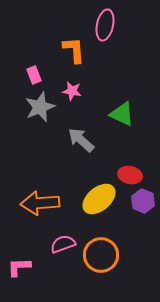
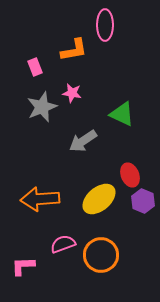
pink ellipse: rotated 12 degrees counterclockwise
orange L-shape: rotated 84 degrees clockwise
pink rectangle: moved 1 px right, 8 px up
pink star: moved 2 px down
gray star: moved 2 px right
gray arrow: moved 2 px right, 1 px down; rotated 76 degrees counterclockwise
red ellipse: rotated 55 degrees clockwise
orange arrow: moved 4 px up
pink L-shape: moved 4 px right, 1 px up
